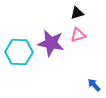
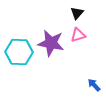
black triangle: rotated 32 degrees counterclockwise
